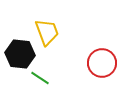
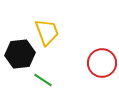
black hexagon: rotated 12 degrees counterclockwise
green line: moved 3 px right, 2 px down
